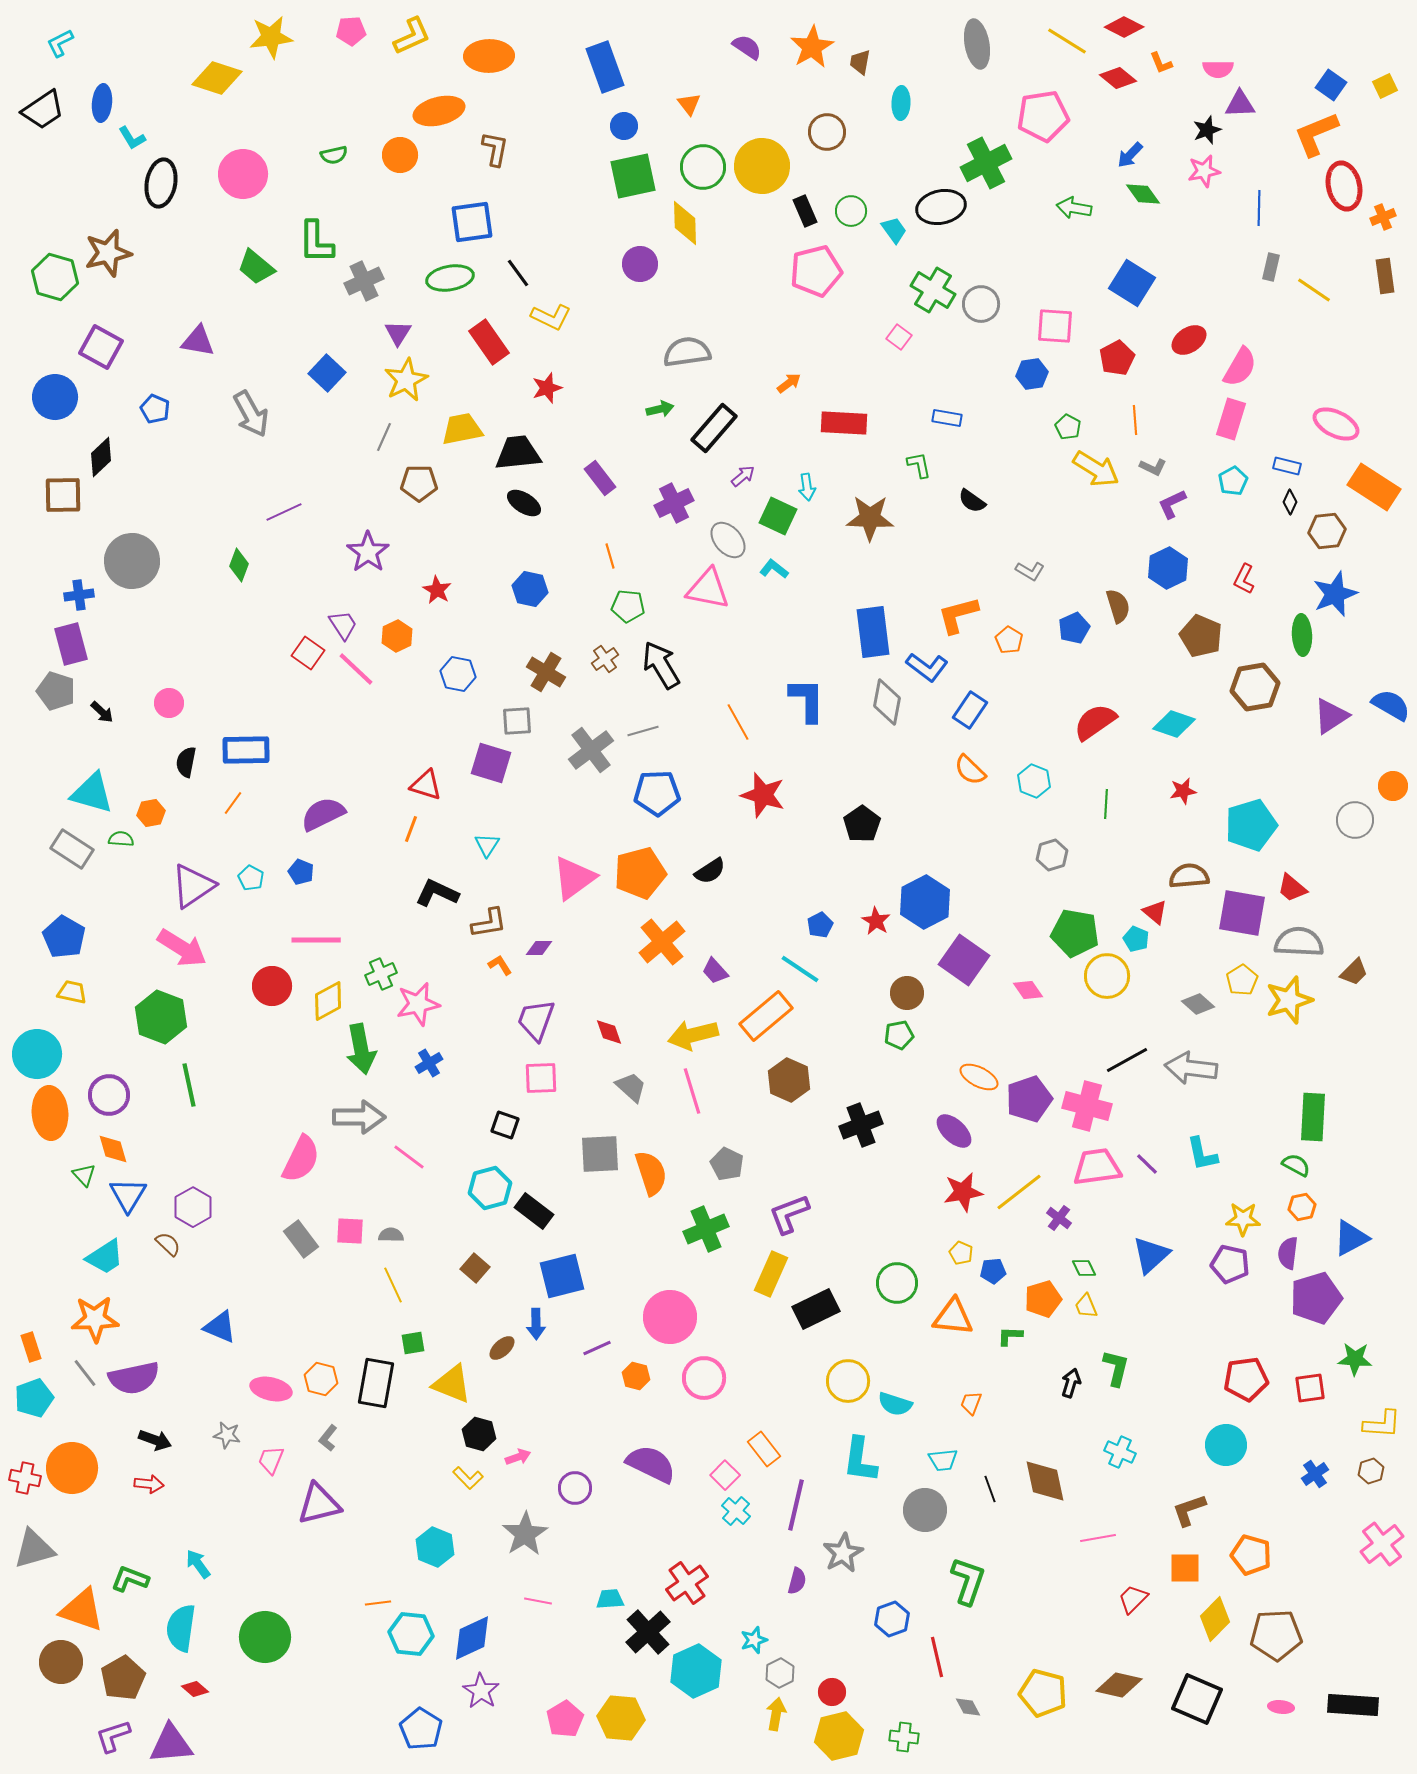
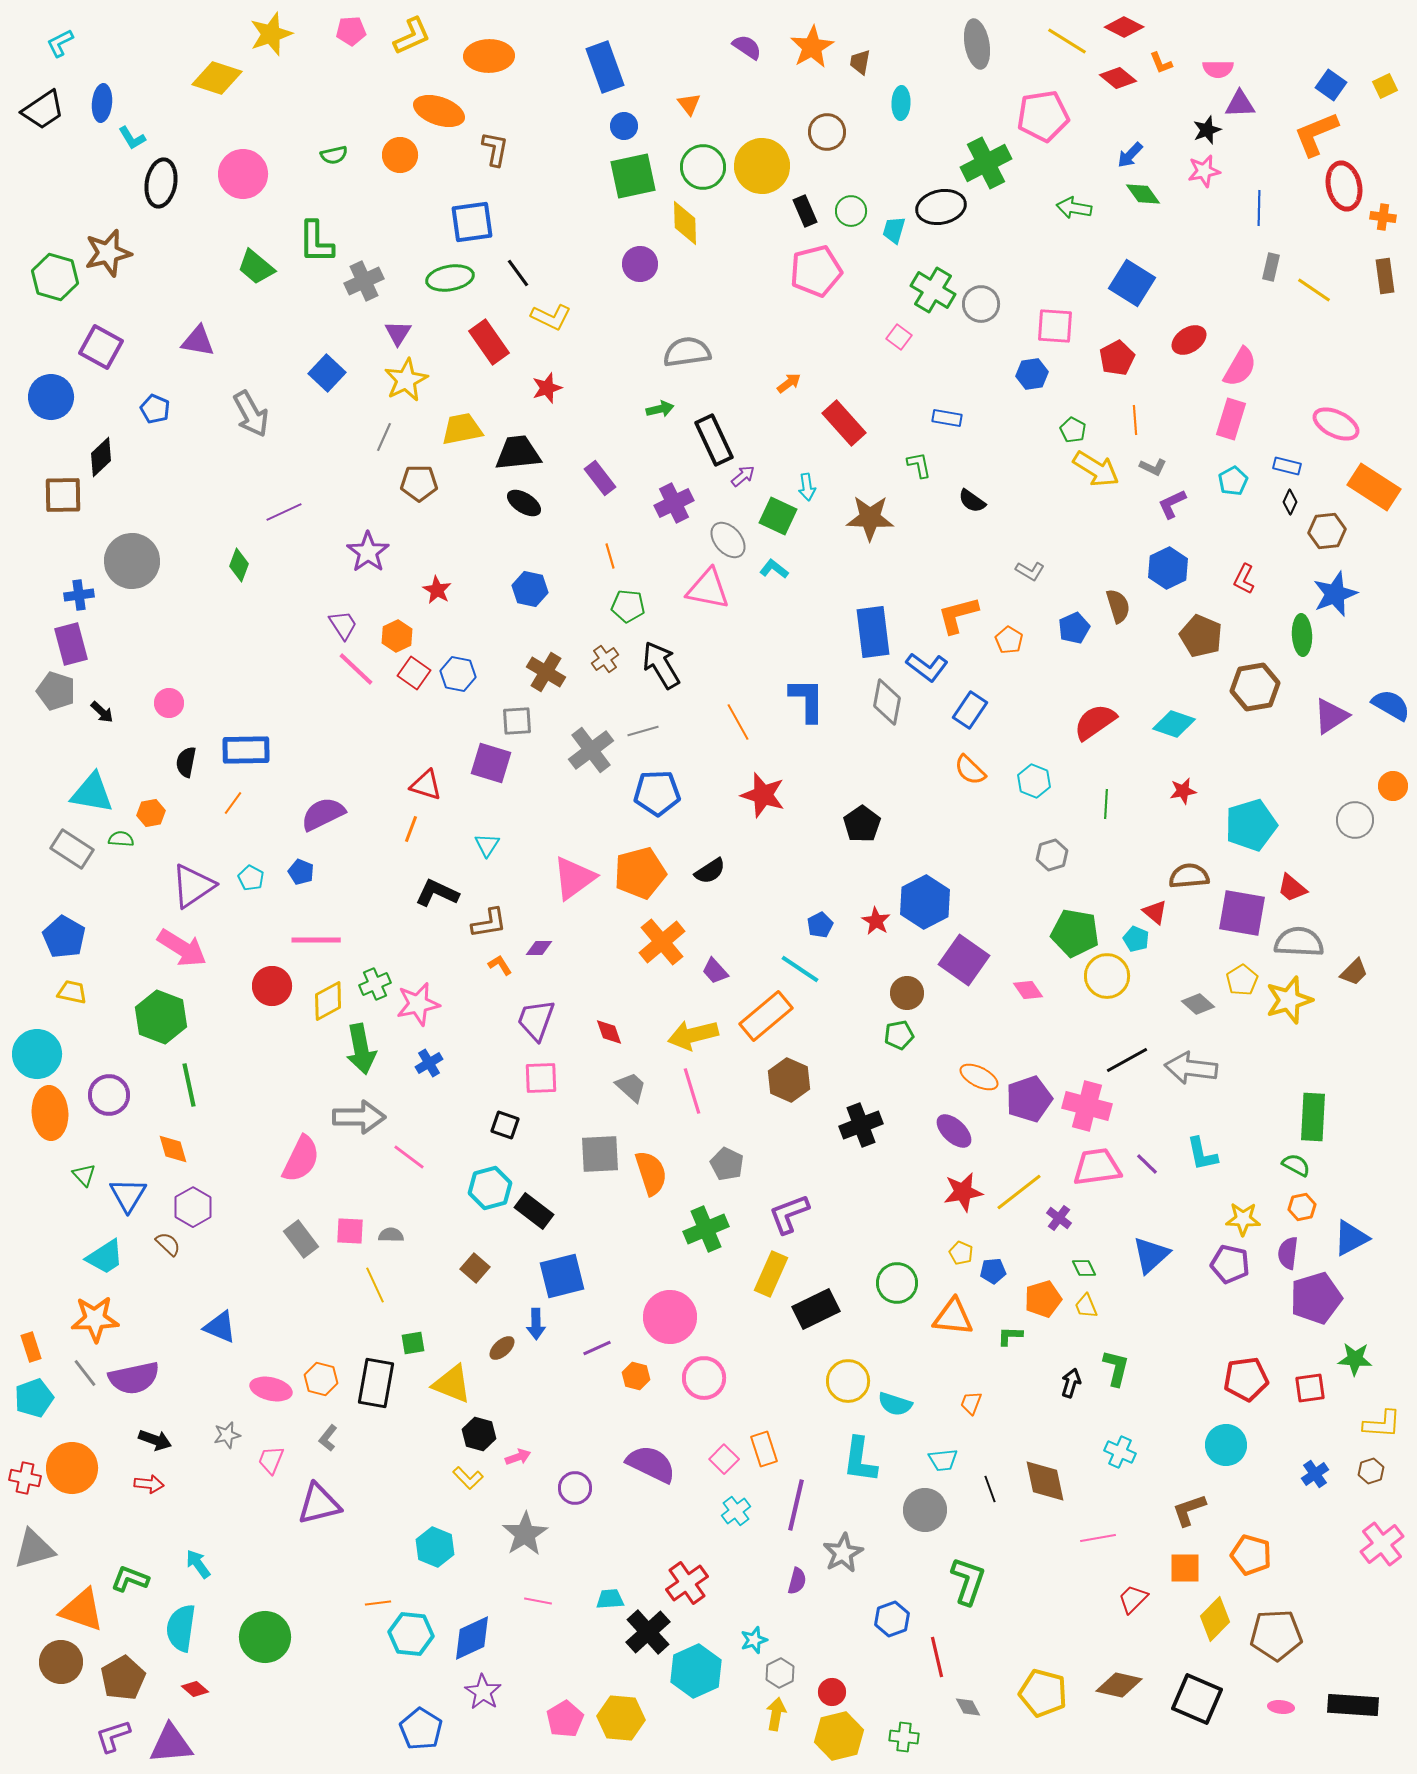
yellow star at (271, 37): moved 3 px up; rotated 12 degrees counterclockwise
orange ellipse at (439, 111): rotated 33 degrees clockwise
orange cross at (1383, 217): rotated 30 degrees clockwise
cyan trapezoid at (894, 230): rotated 128 degrees counterclockwise
blue circle at (55, 397): moved 4 px left
red rectangle at (844, 423): rotated 45 degrees clockwise
green pentagon at (1068, 427): moved 5 px right, 3 px down
black rectangle at (714, 428): moved 12 px down; rotated 66 degrees counterclockwise
red square at (308, 653): moved 106 px right, 20 px down
cyan triangle at (92, 793): rotated 6 degrees counterclockwise
green cross at (381, 974): moved 6 px left, 10 px down
orange diamond at (113, 1149): moved 60 px right
yellow line at (393, 1285): moved 18 px left
gray star at (227, 1435): rotated 24 degrees counterclockwise
orange rectangle at (764, 1449): rotated 20 degrees clockwise
pink square at (725, 1475): moved 1 px left, 16 px up
cyan cross at (736, 1511): rotated 12 degrees clockwise
purple star at (481, 1691): moved 2 px right, 1 px down
